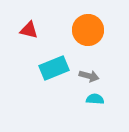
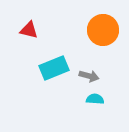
orange circle: moved 15 px right
